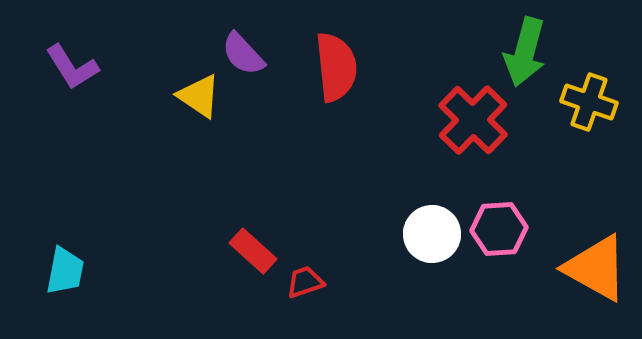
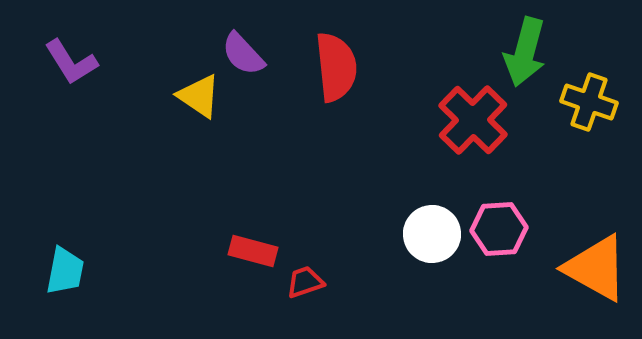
purple L-shape: moved 1 px left, 5 px up
red rectangle: rotated 27 degrees counterclockwise
